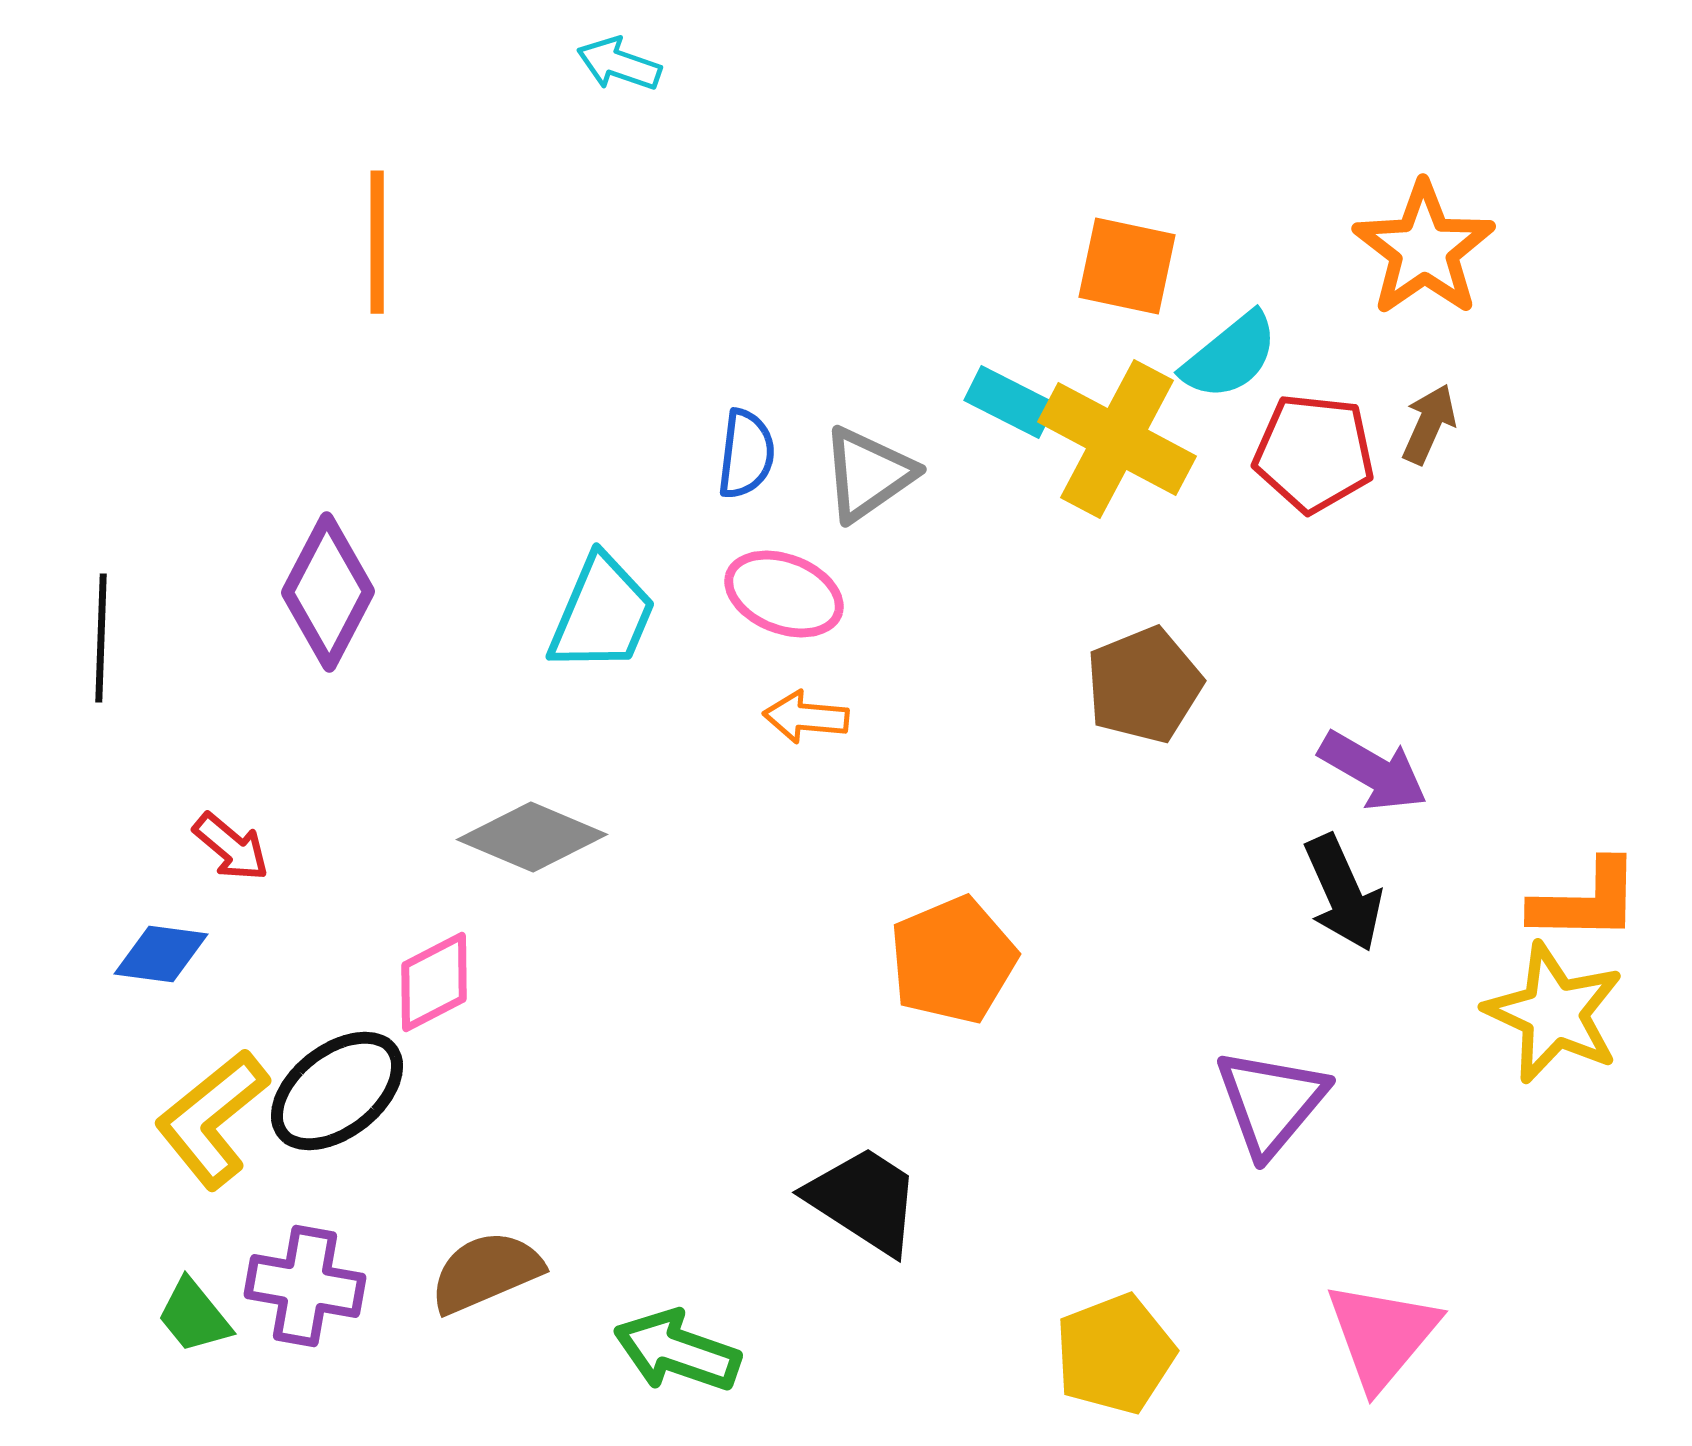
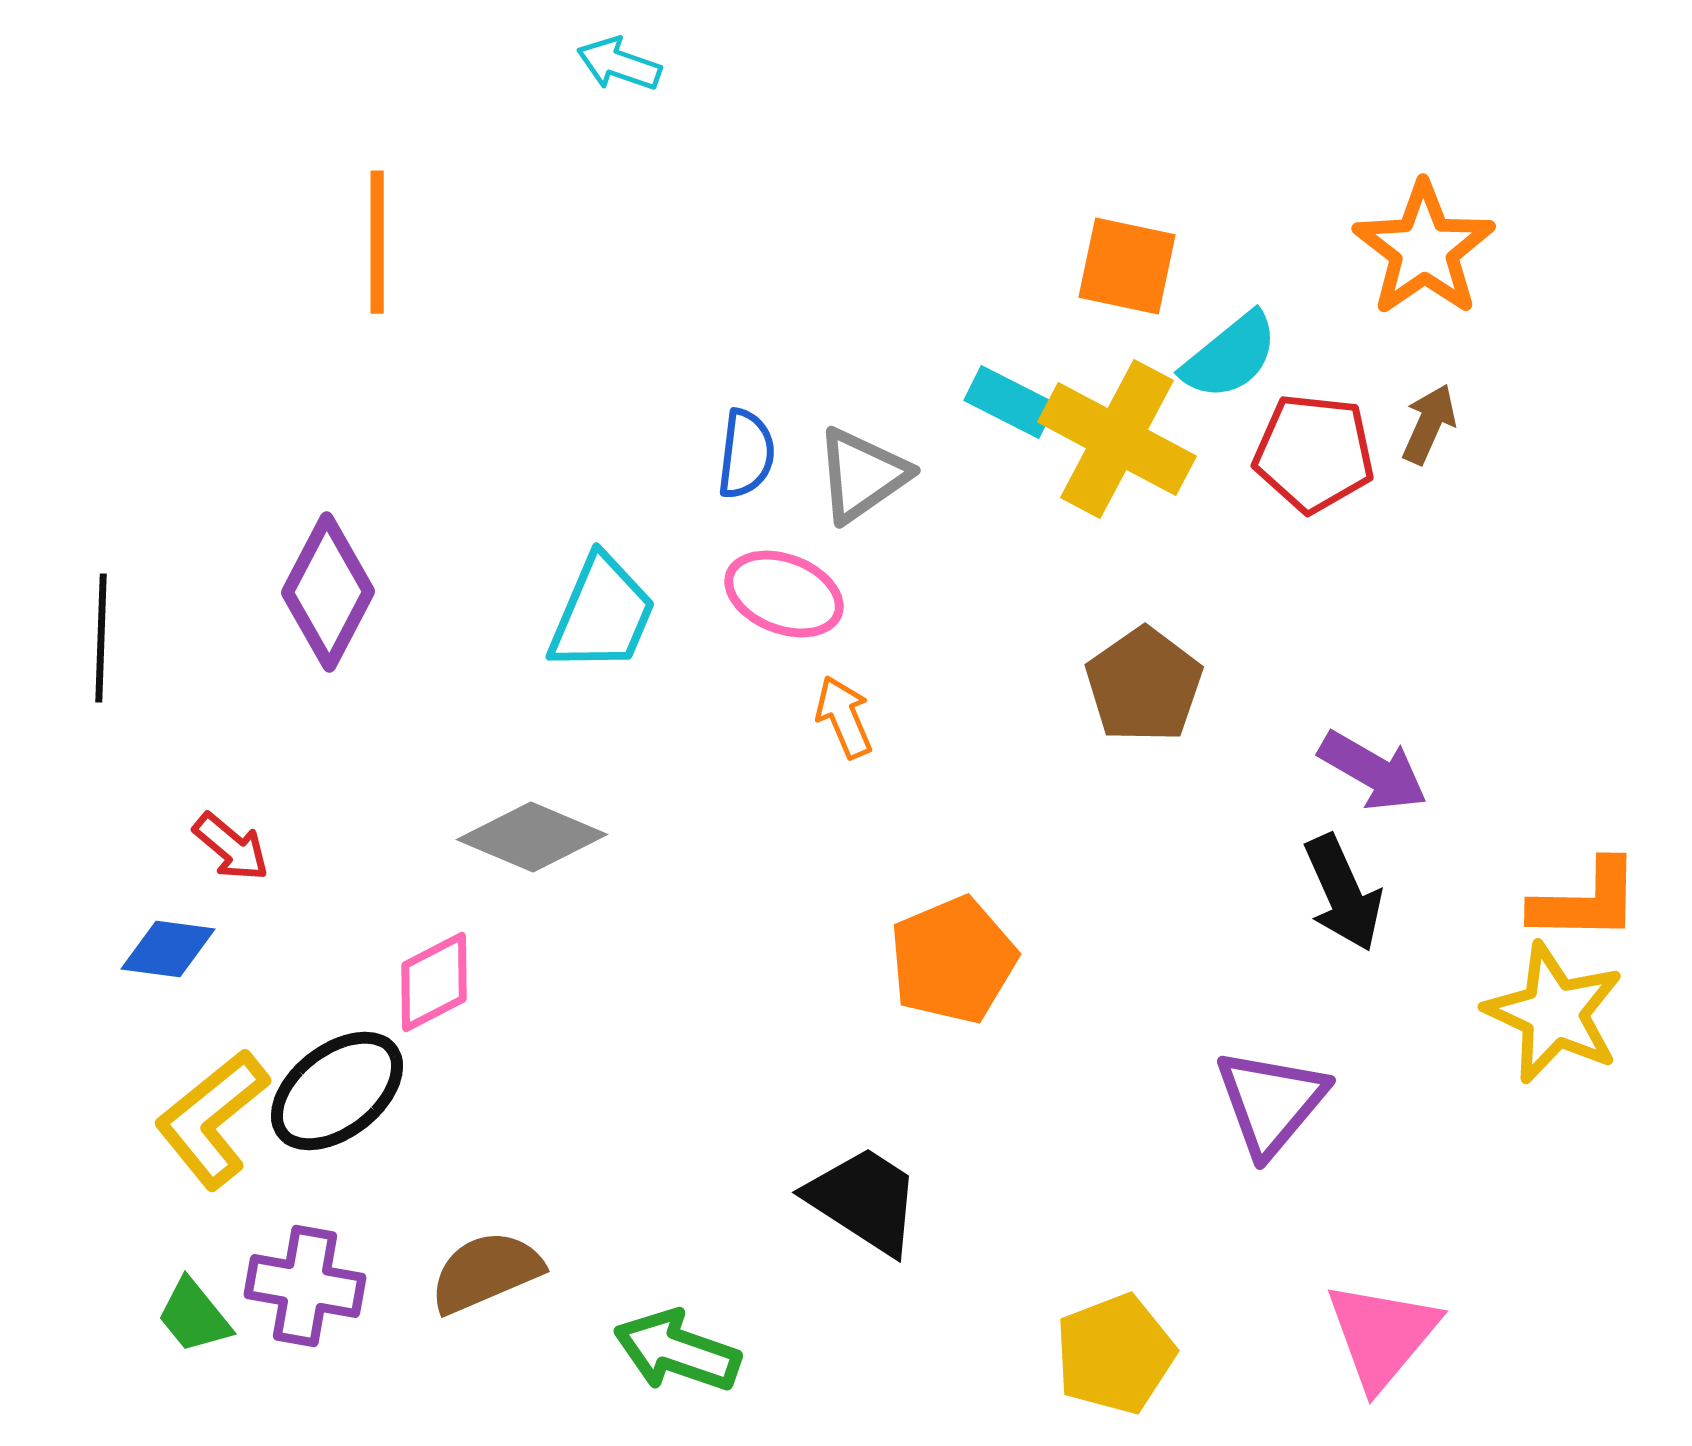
gray triangle: moved 6 px left, 1 px down
brown pentagon: rotated 13 degrees counterclockwise
orange arrow: moved 38 px right; rotated 62 degrees clockwise
blue diamond: moved 7 px right, 5 px up
